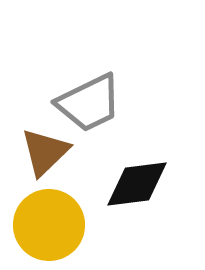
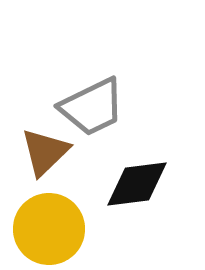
gray trapezoid: moved 3 px right, 4 px down
yellow circle: moved 4 px down
